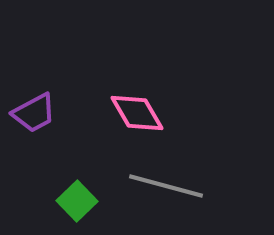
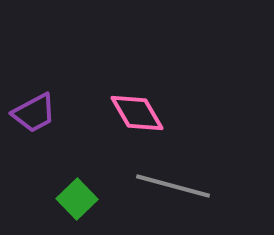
gray line: moved 7 px right
green square: moved 2 px up
